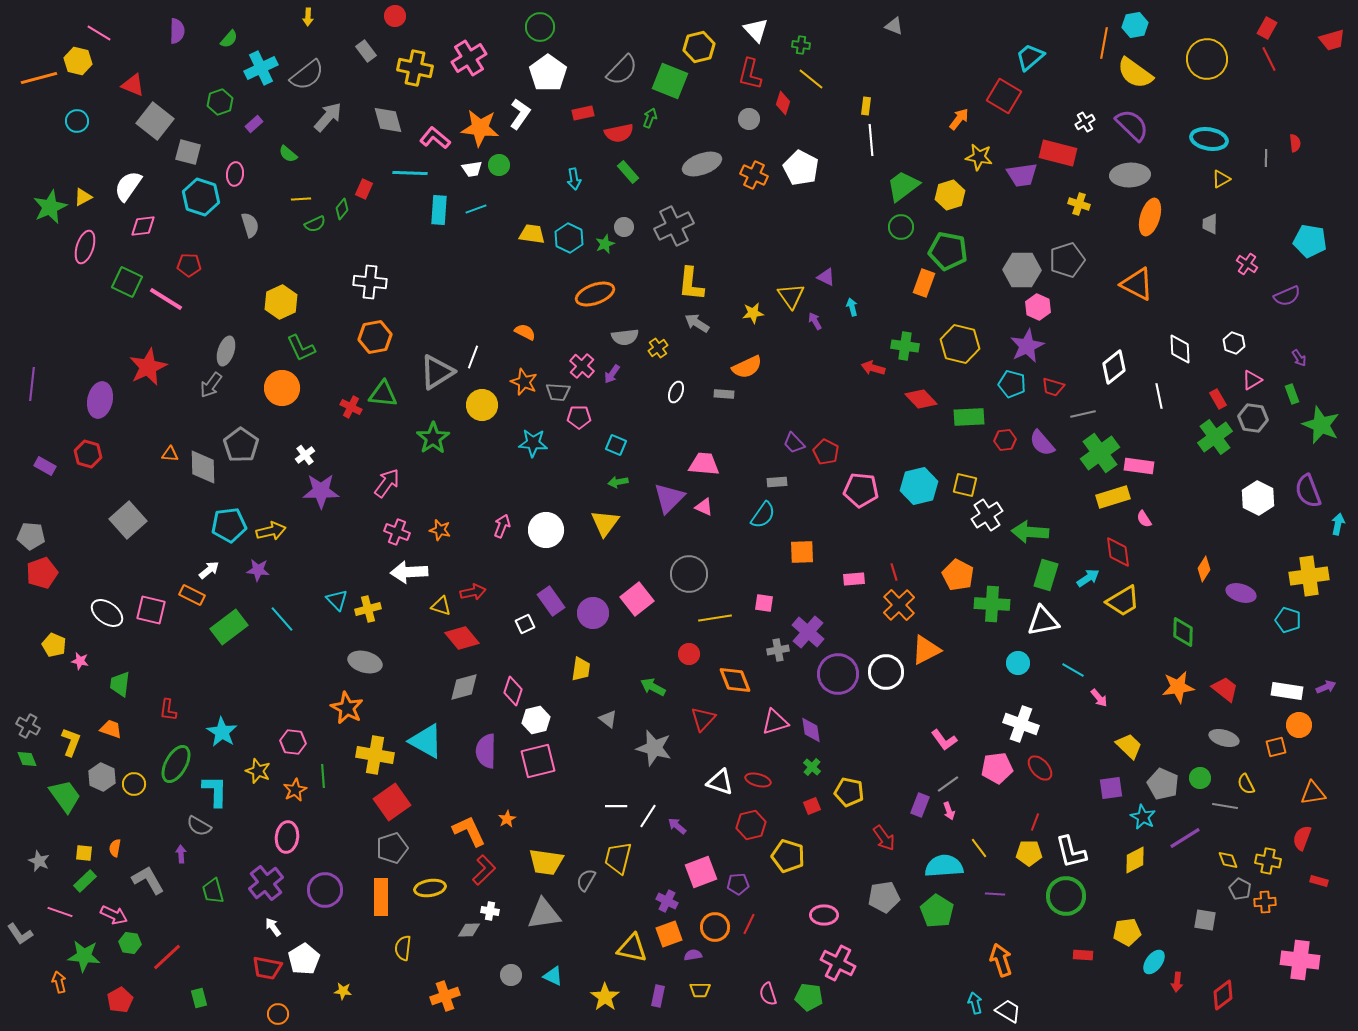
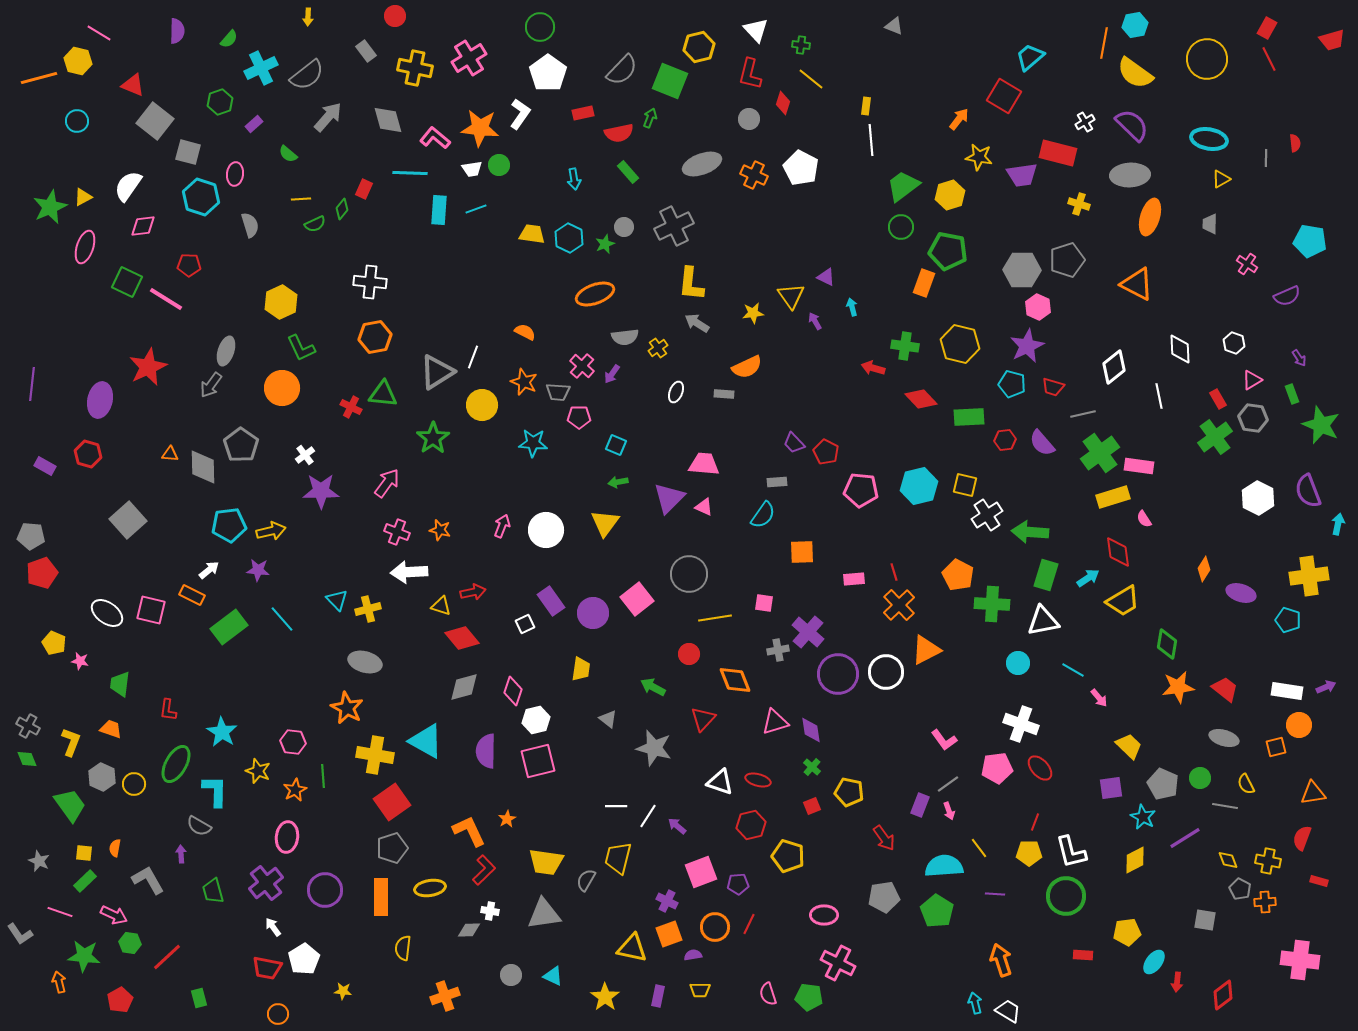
green diamond at (1183, 632): moved 16 px left, 12 px down; rotated 8 degrees clockwise
yellow pentagon at (54, 645): moved 2 px up
green trapezoid at (65, 796): moved 5 px right, 9 px down
